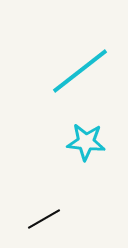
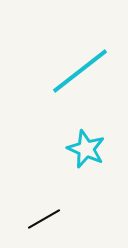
cyan star: moved 7 px down; rotated 18 degrees clockwise
